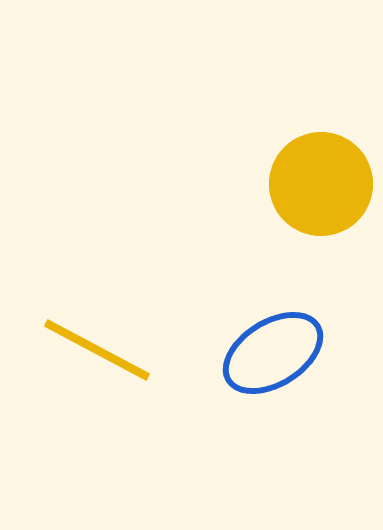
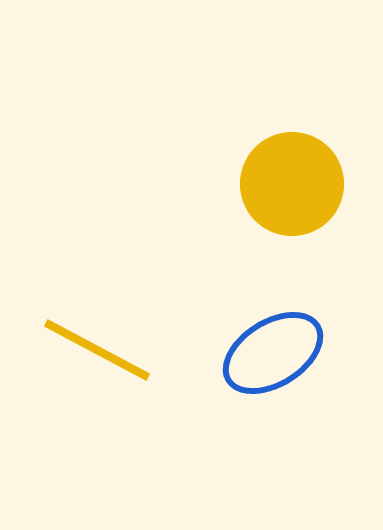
yellow circle: moved 29 px left
